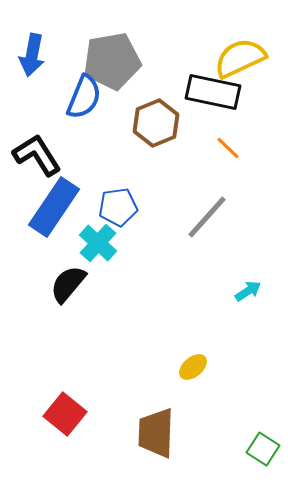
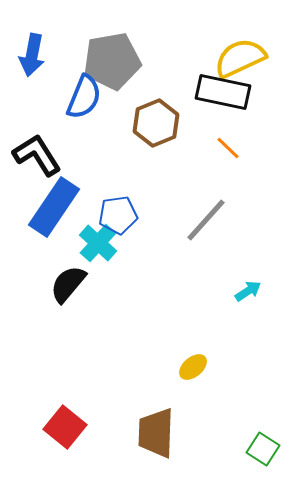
black rectangle: moved 10 px right
blue pentagon: moved 8 px down
gray line: moved 1 px left, 3 px down
red square: moved 13 px down
